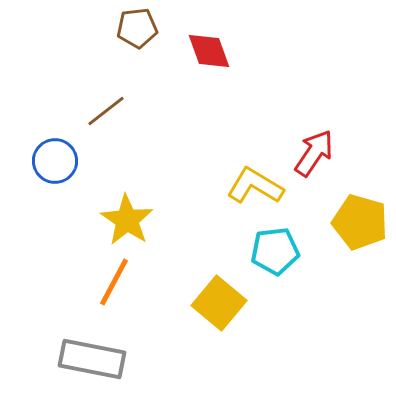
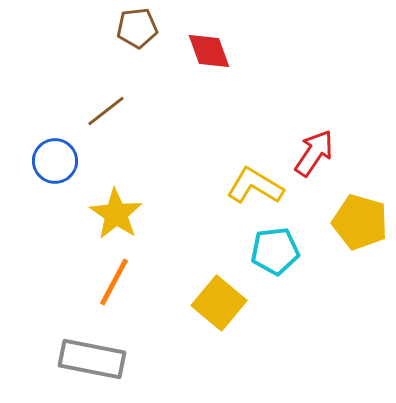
yellow star: moved 11 px left, 6 px up
